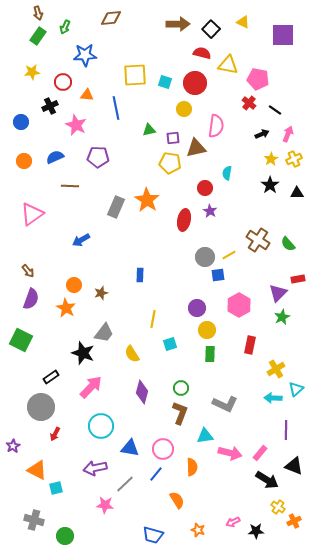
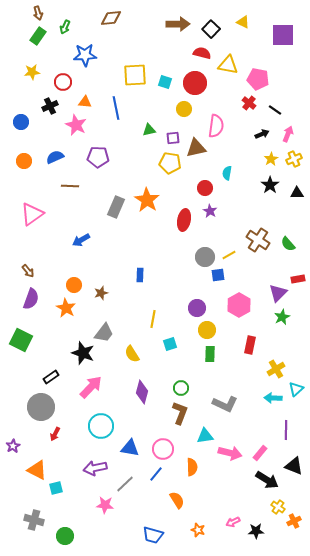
orange triangle at (87, 95): moved 2 px left, 7 px down
